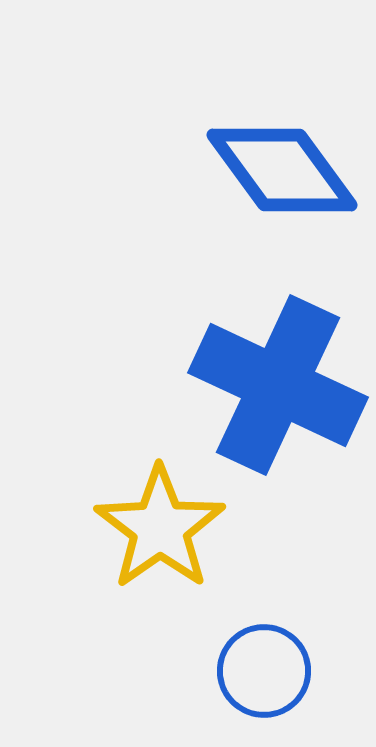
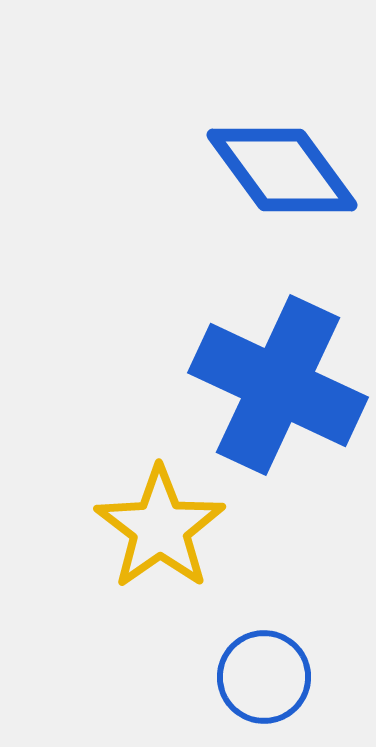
blue circle: moved 6 px down
